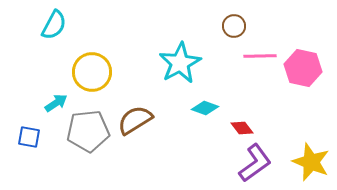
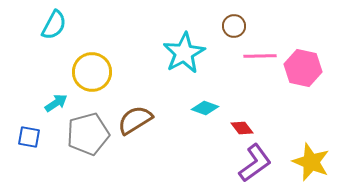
cyan star: moved 4 px right, 10 px up
gray pentagon: moved 3 px down; rotated 9 degrees counterclockwise
